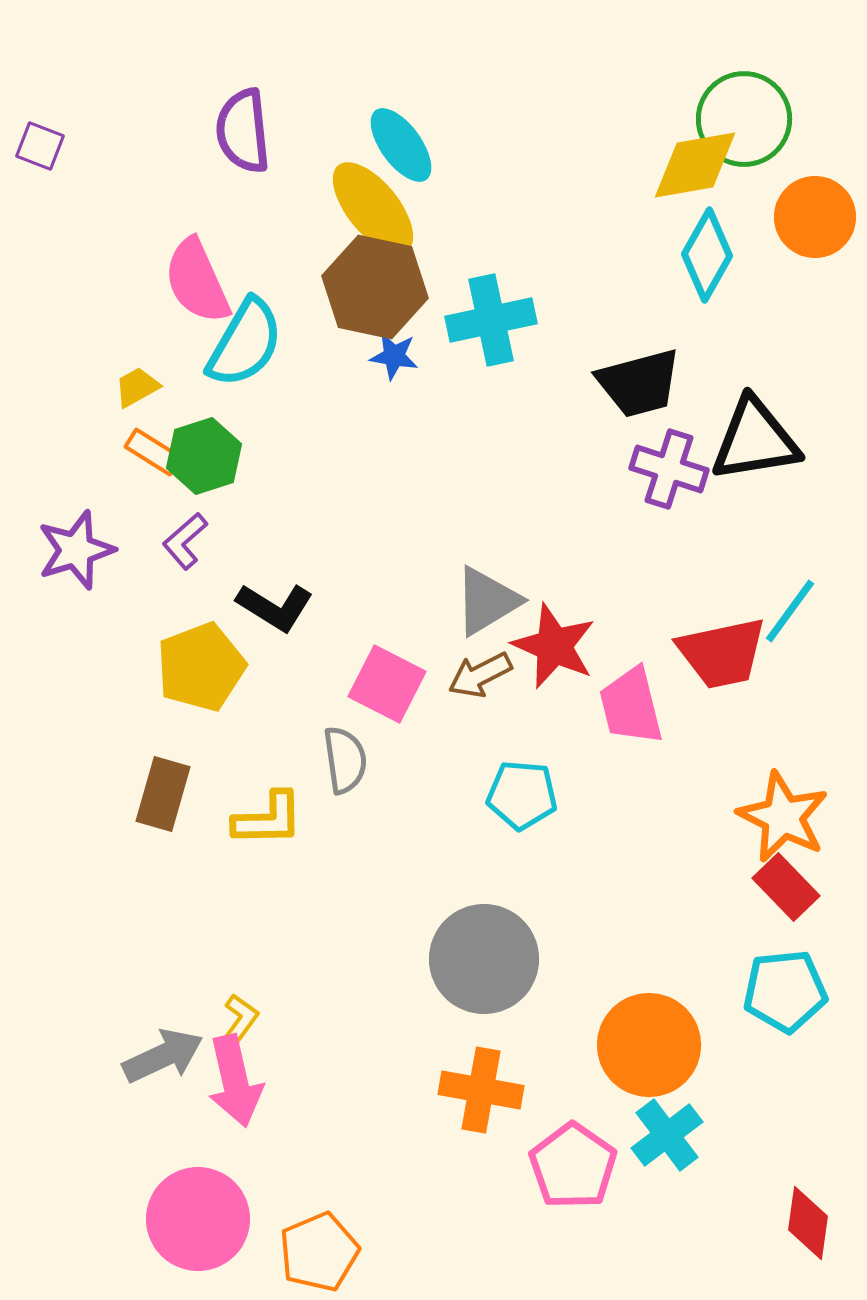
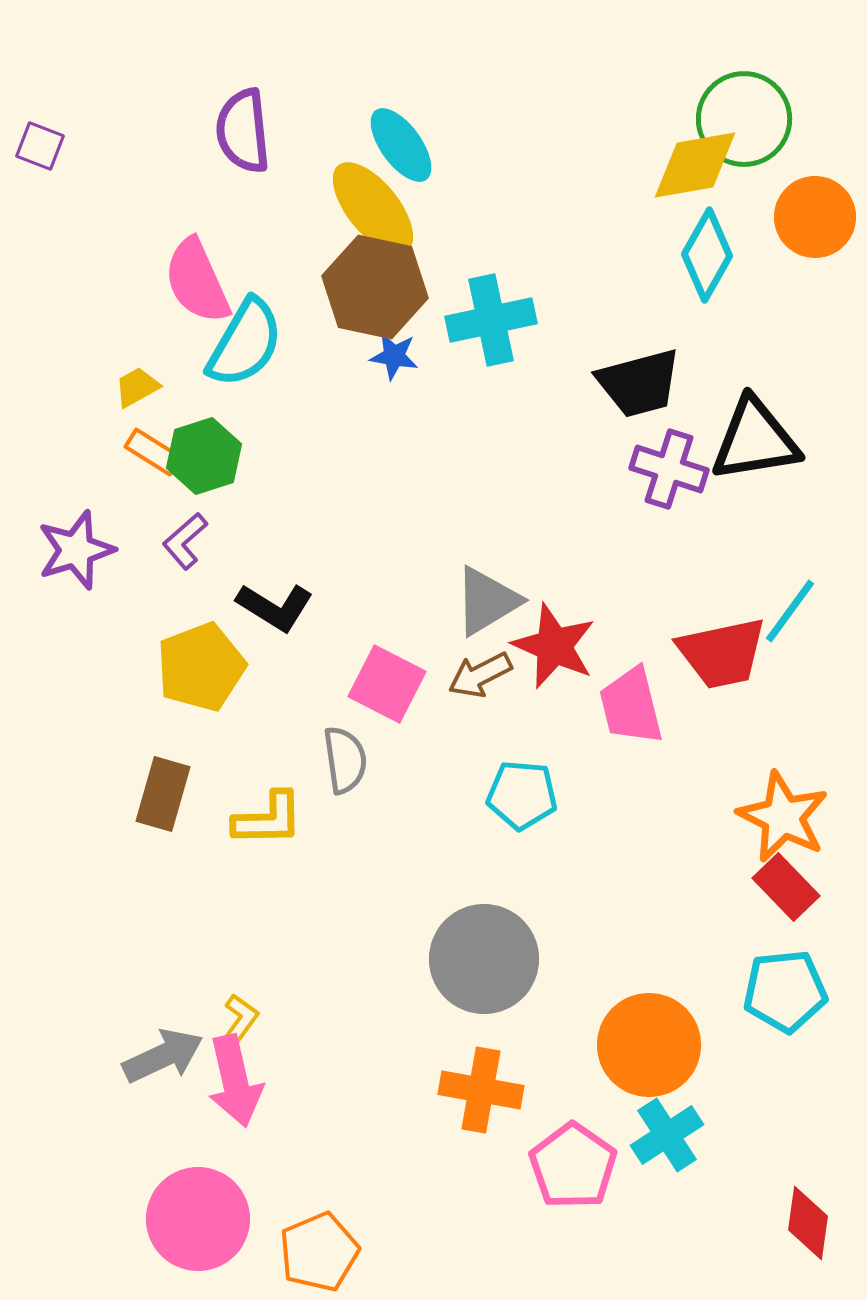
cyan cross at (667, 1135): rotated 4 degrees clockwise
